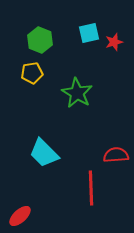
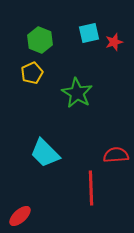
yellow pentagon: rotated 15 degrees counterclockwise
cyan trapezoid: moved 1 px right
